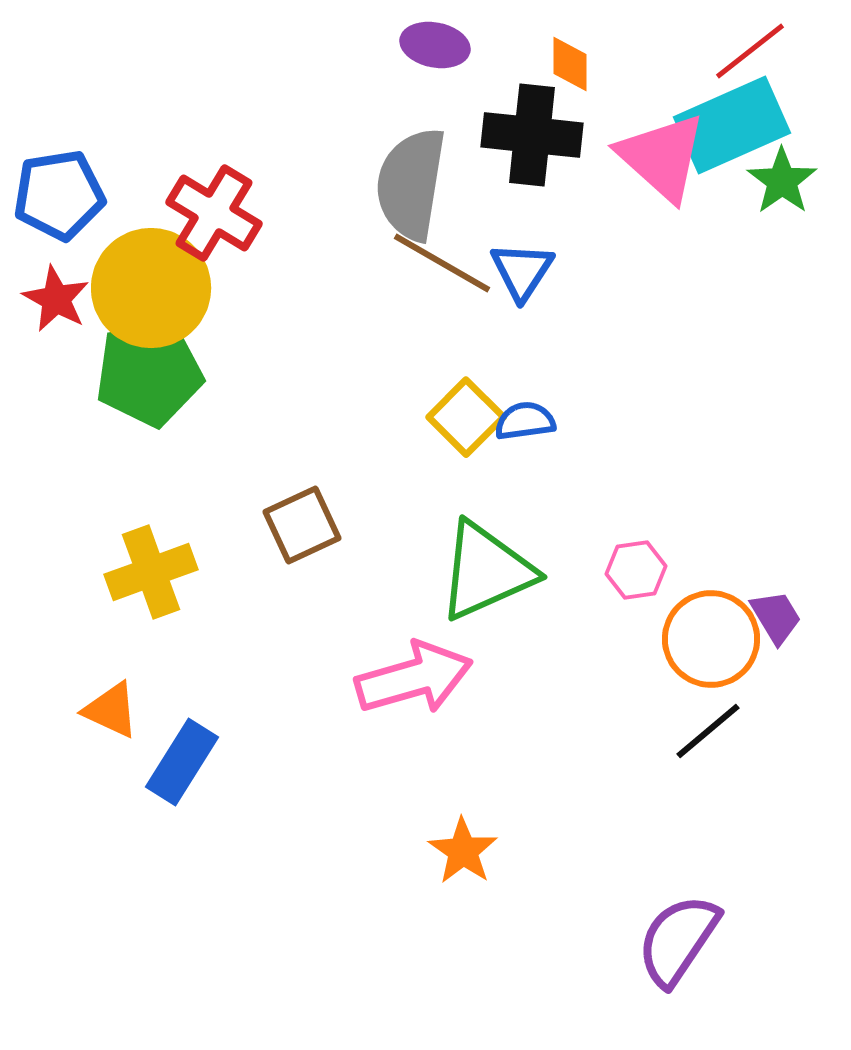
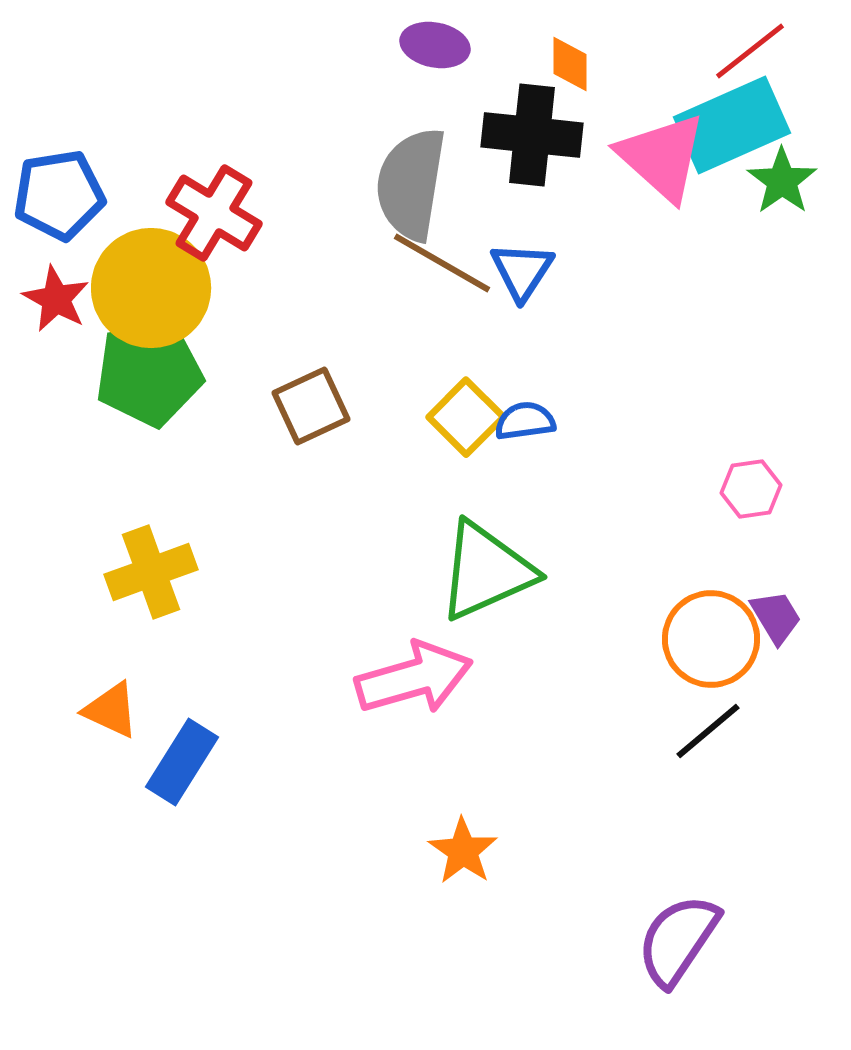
brown square: moved 9 px right, 119 px up
pink hexagon: moved 115 px right, 81 px up
